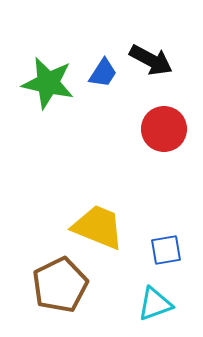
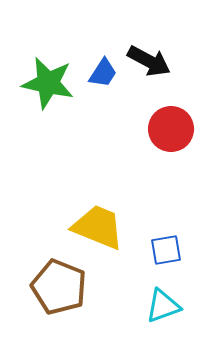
black arrow: moved 2 px left, 1 px down
red circle: moved 7 px right
brown pentagon: moved 1 px left, 2 px down; rotated 24 degrees counterclockwise
cyan triangle: moved 8 px right, 2 px down
